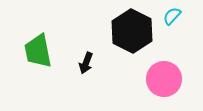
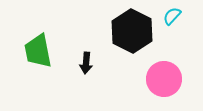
black arrow: rotated 15 degrees counterclockwise
